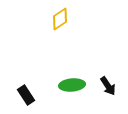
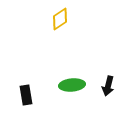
black arrow: rotated 48 degrees clockwise
black rectangle: rotated 24 degrees clockwise
